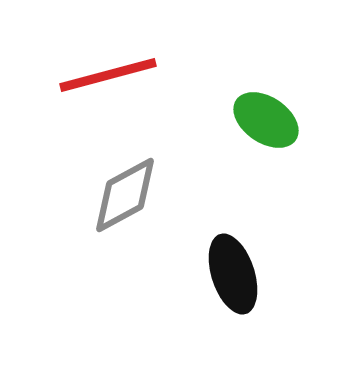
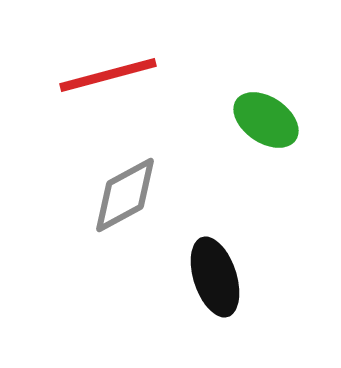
black ellipse: moved 18 px left, 3 px down
